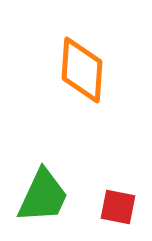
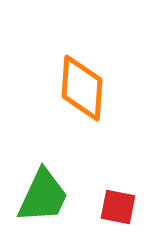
orange diamond: moved 18 px down
